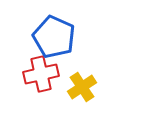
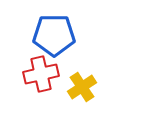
blue pentagon: moved 2 px up; rotated 24 degrees counterclockwise
